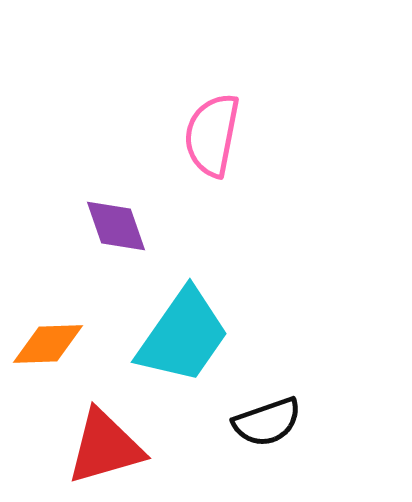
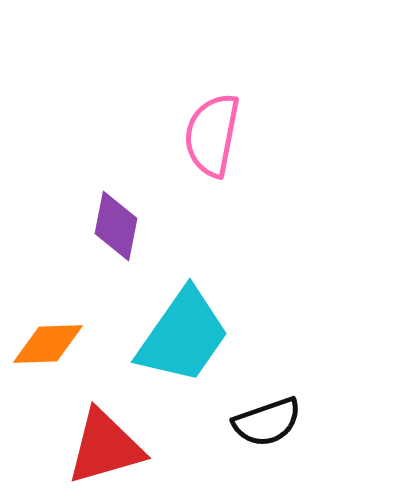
purple diamond: rotated 30 degrees clockwise
